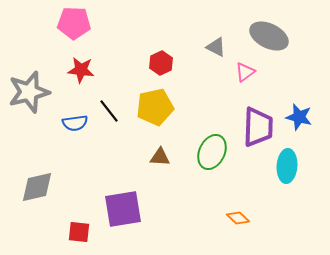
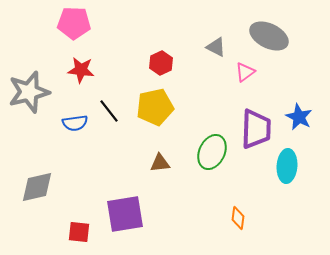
blue star: rotated 12 degrees clockwise
purple trapezoid: moved 2 px left, 2 px down
brown triangle: moved 6 px down; rotated 10 degrees counterclockwise
purple square: moved 2 px right, 5 px down
orange diamond: rotated 55 degrees clockwise
